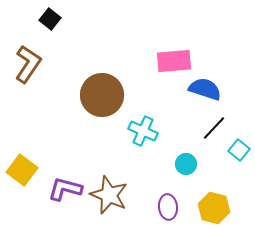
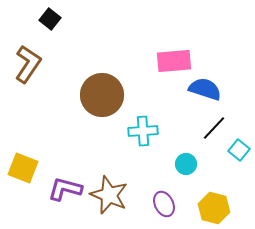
cyan cross: rotated 28 degrees counterclockwise
yellow square: moved 1 px right, 2 px up; rotated 16 degrees counterclockwise
purple ellipse: moved 4 px left, 3 px up; rotated 20 degrees counterclockwise
